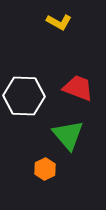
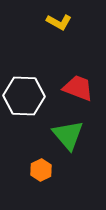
orange hexagon: moved 4 px left, 1 px down
